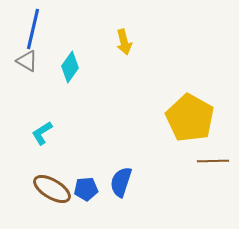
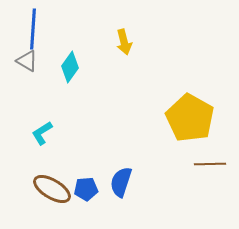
blue line: rotated 9 degrees counterclockwise
brown line: moved 3 px left, 3 px down
